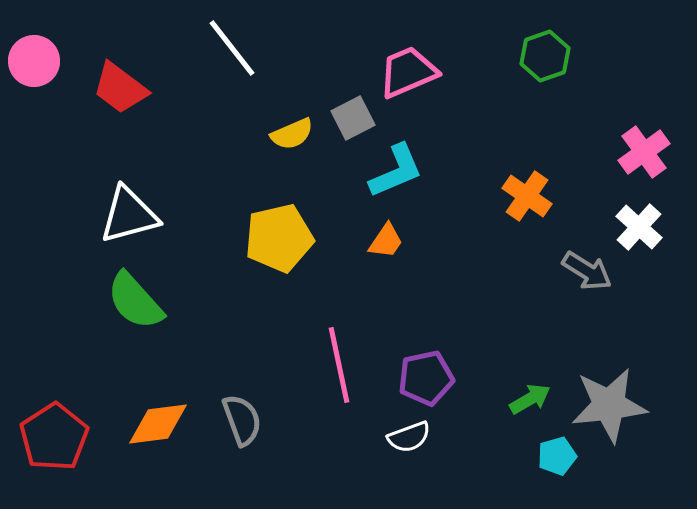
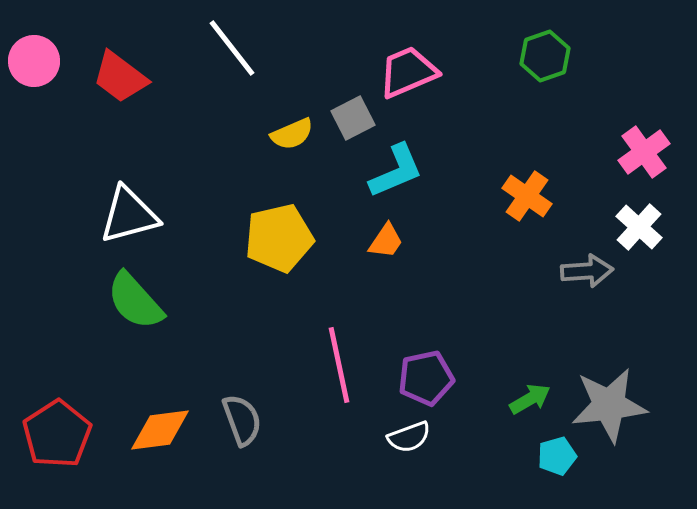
red trapezoid: moved 11 px up
gray arrow: rotated 36 degrees counterclockwise
orange diamond: moved 2 px right, 6 px down
red pentagon: moved 3 px right, 3 px up
